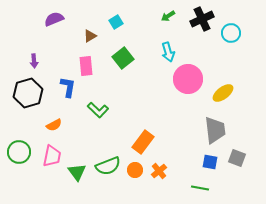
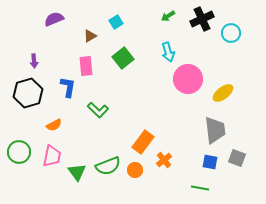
orange cross: moved 5 px right, 11 px up
